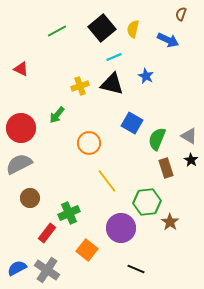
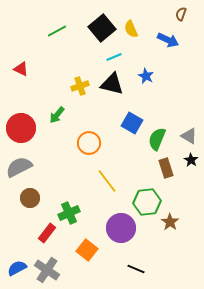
yellow semicircle: moved 2 px left; rotated 36 degrees counterclockwise
gray semicircle: moved 3 px down
